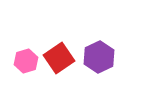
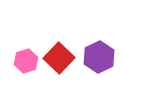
red square: rotated 12 degrees counterclockwise
